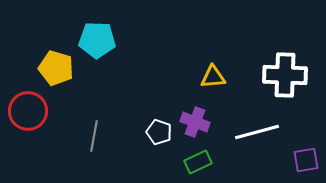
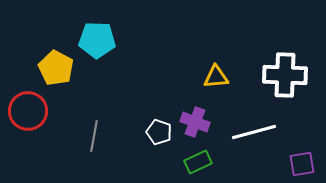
yellow pentagon: rotated 12 degrees clockwise
yellow triangle: moved 3 px right
white line: moved 3 px left
purple square: moved 4 px left, 4 px down
